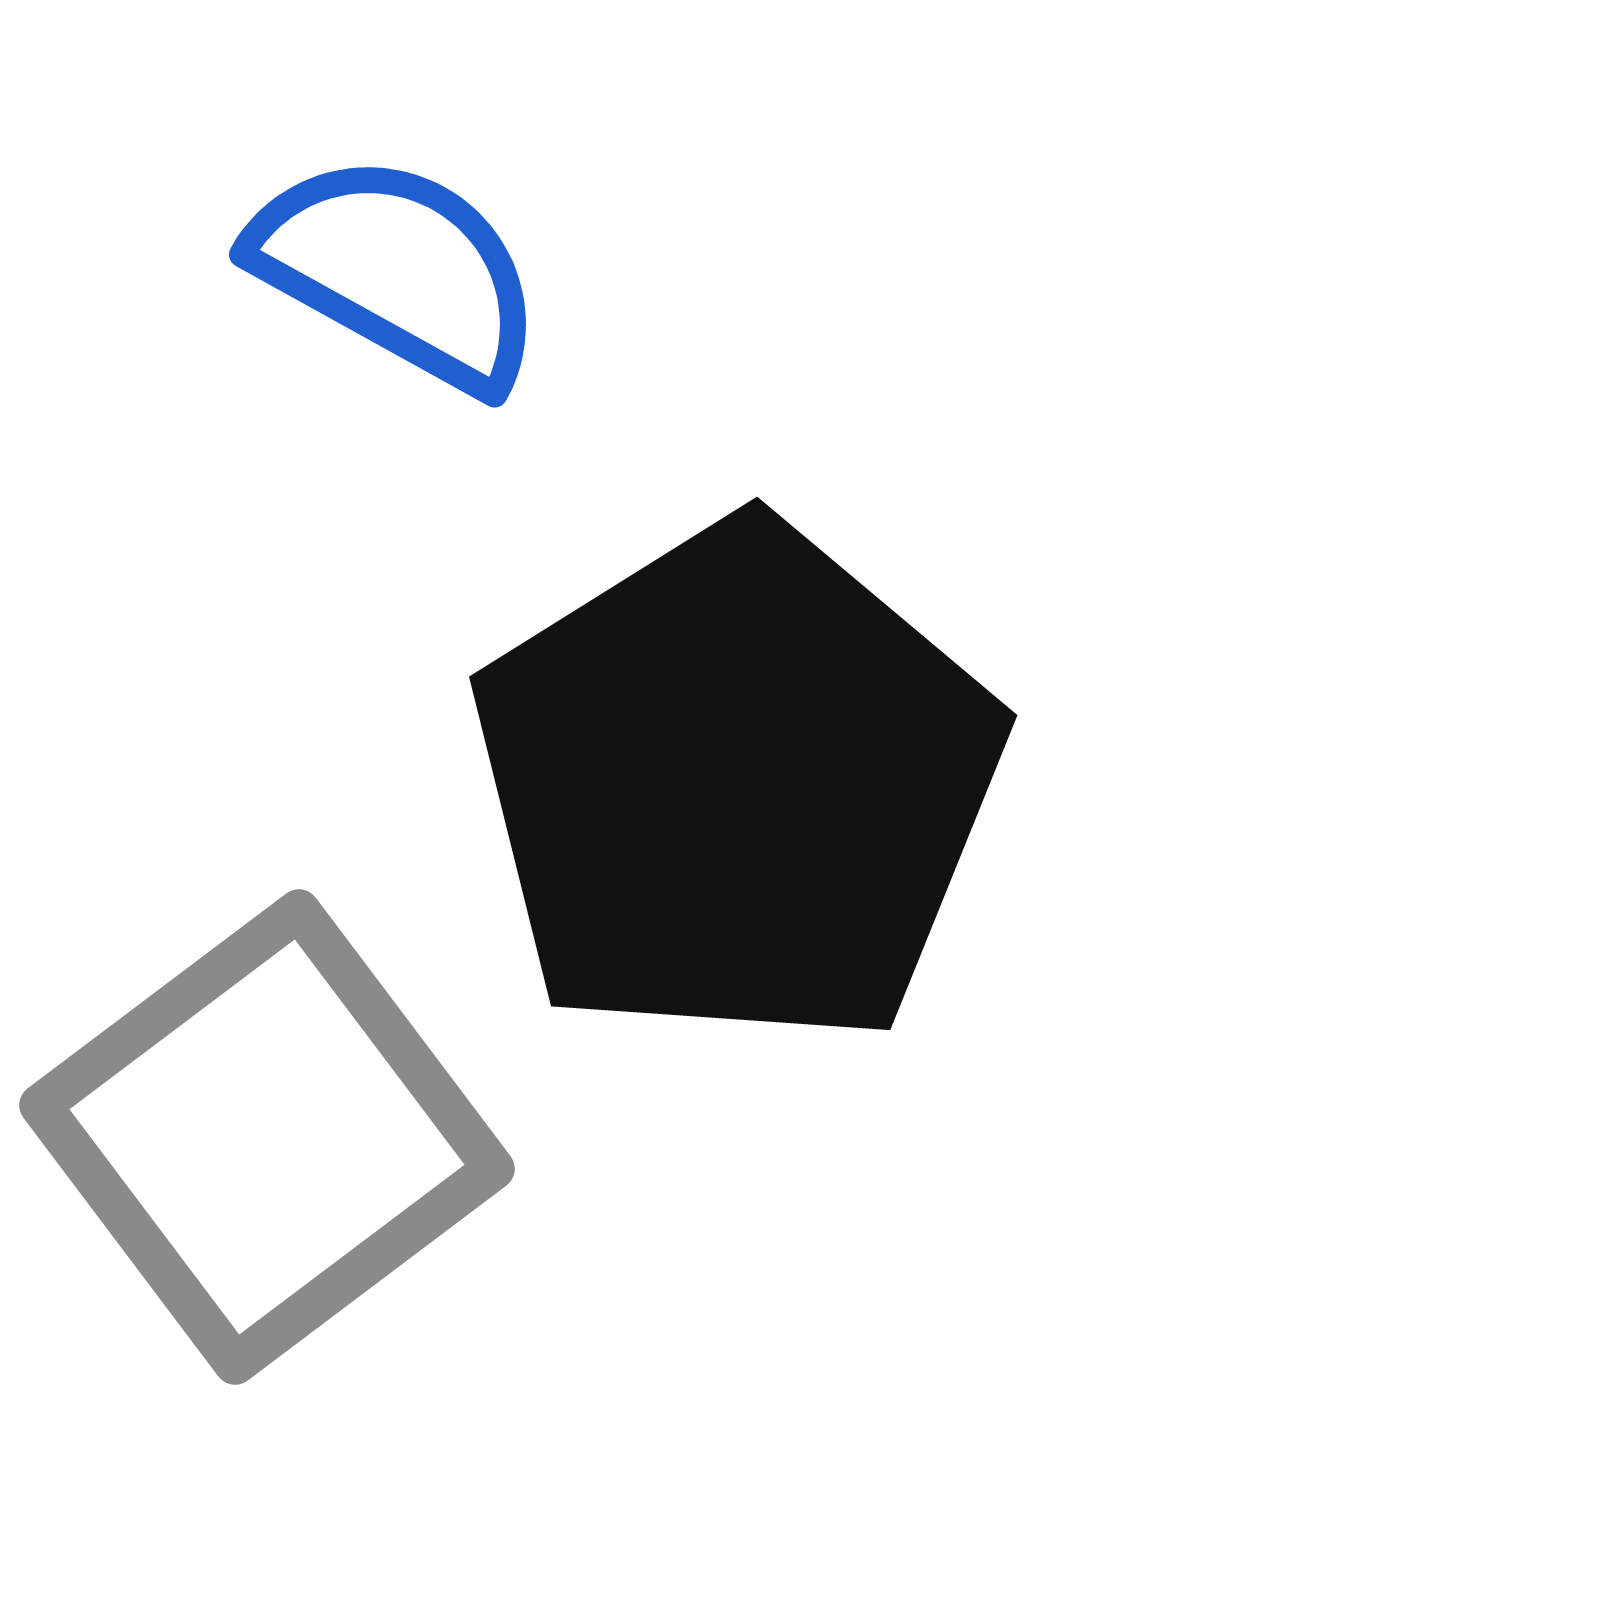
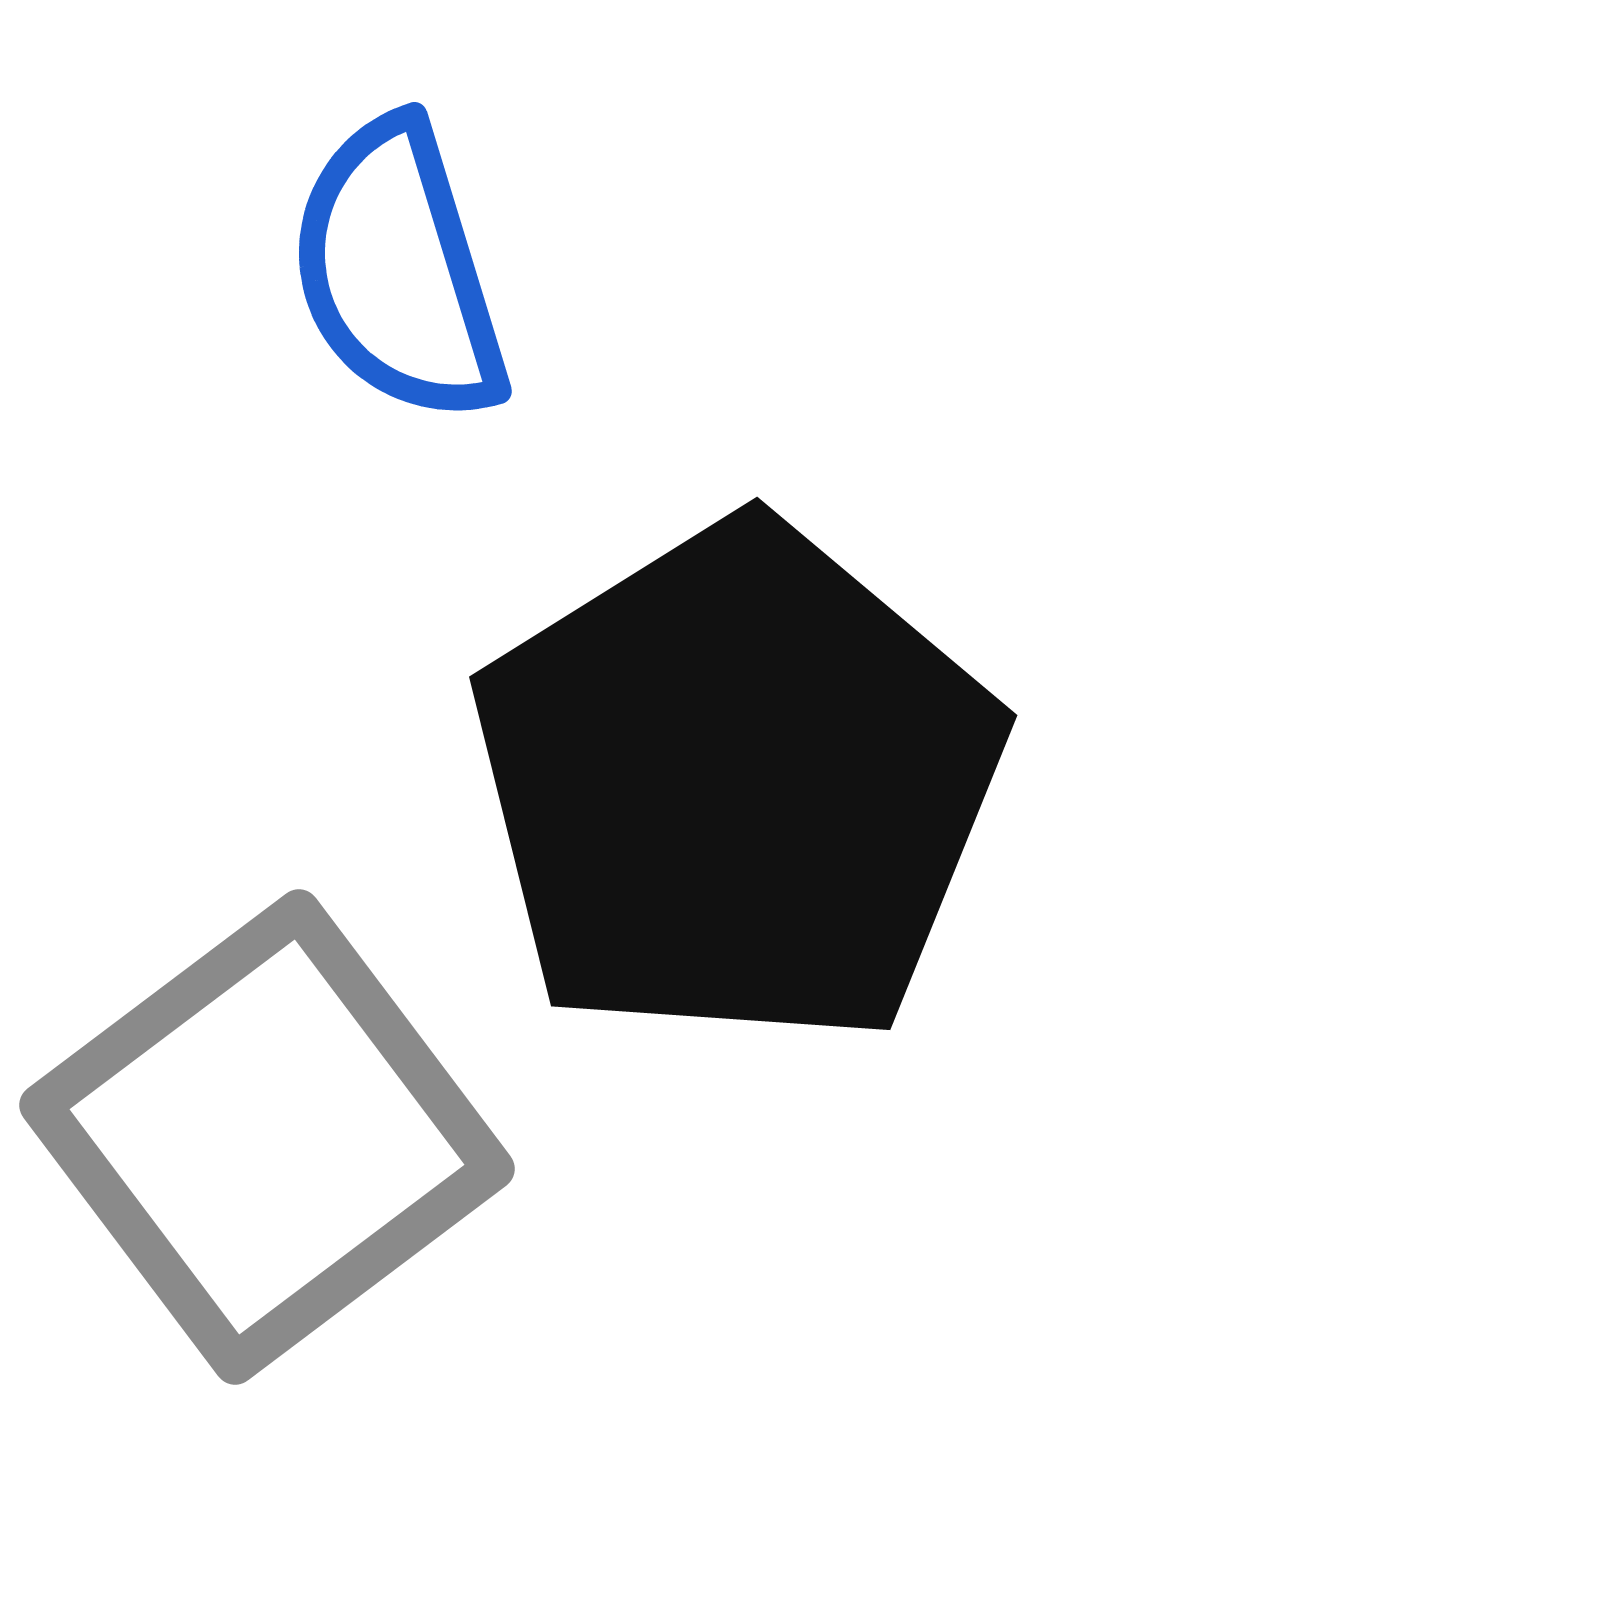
blue semicircle: rotated 136 degrees counterclockwise
